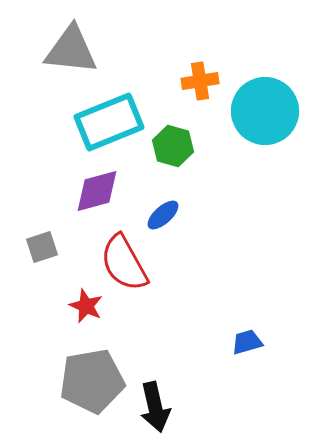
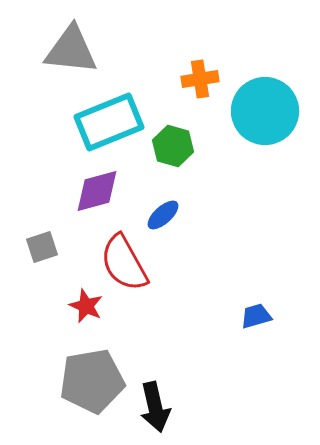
orange cross: moved 2 px up
blue trapezoid: moved 9 px right, 26 px up
